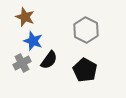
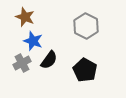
gray hexagon: moved 4 px up
